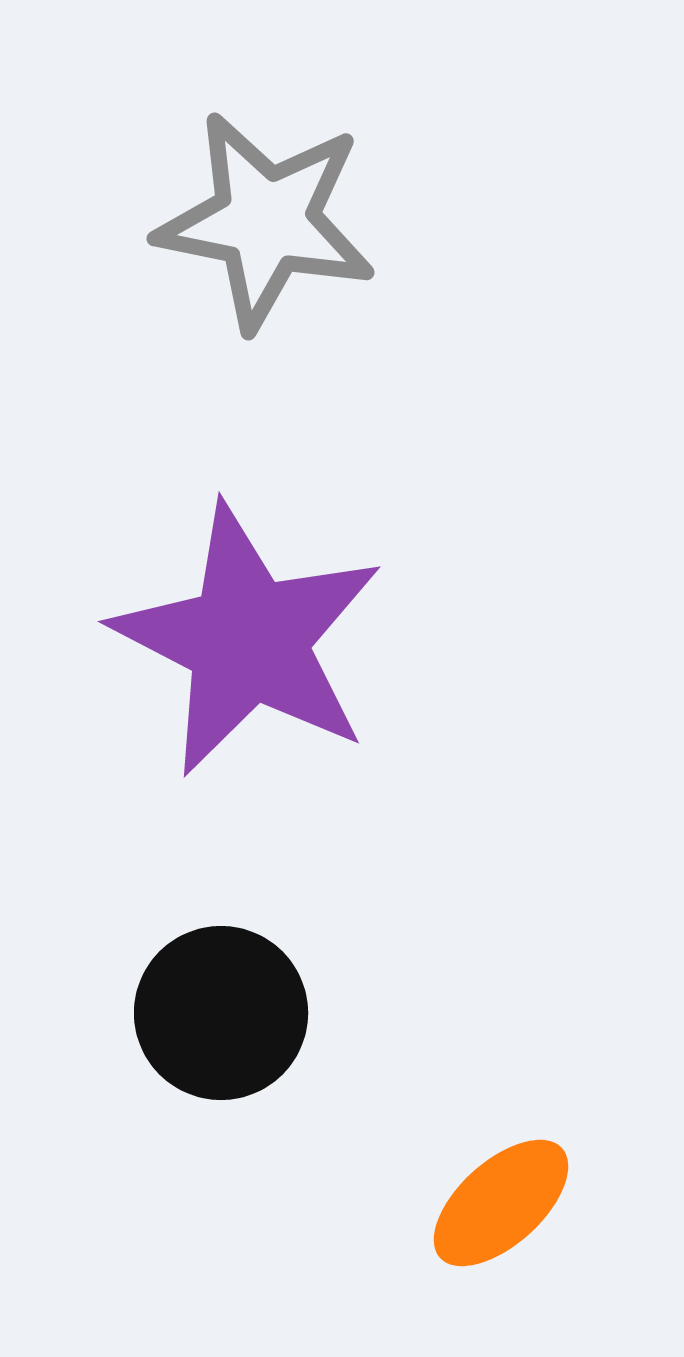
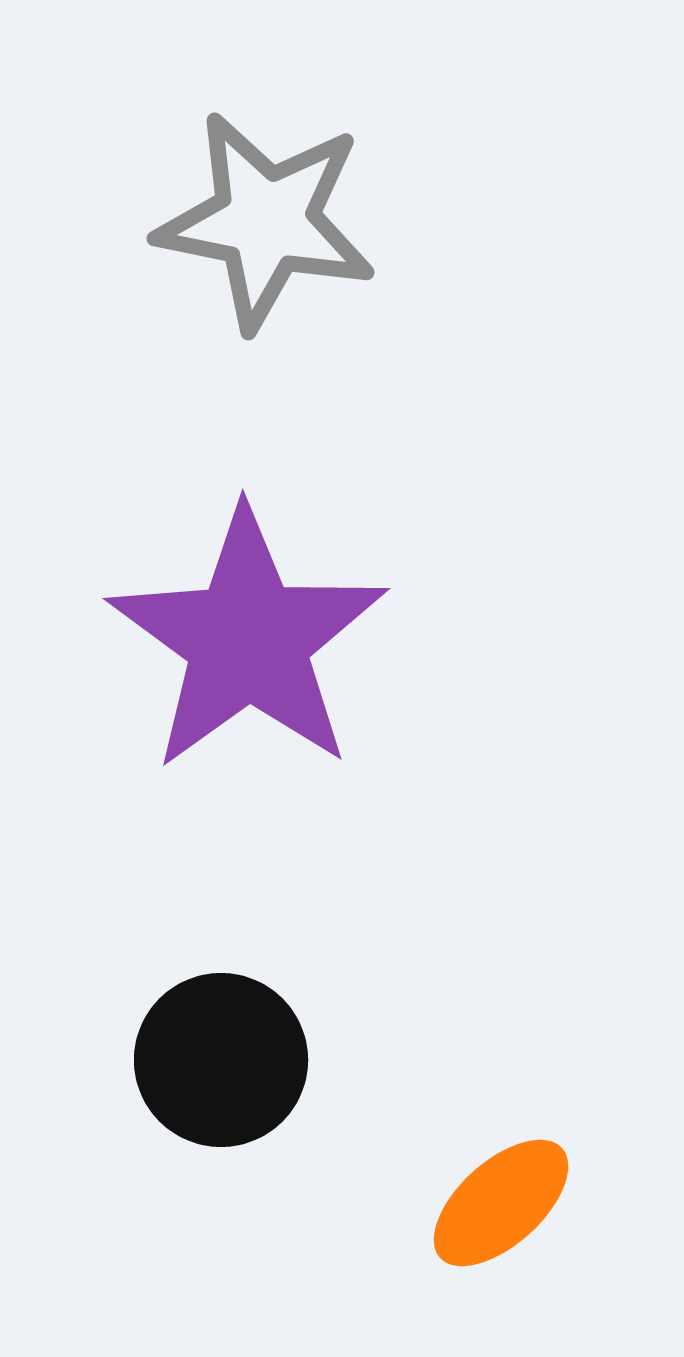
purple star: rotated 9 degrees clockwise
black circle: moved 47 px down
